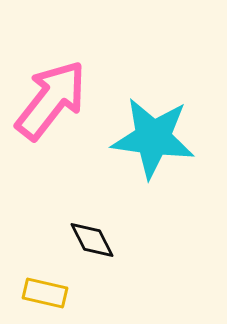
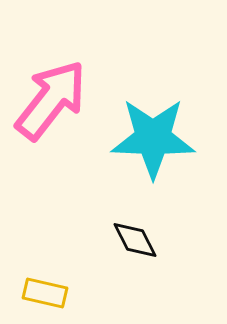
cyan star: rotated 6 degrees counterclockwise
black diamond: moved 43 px right
